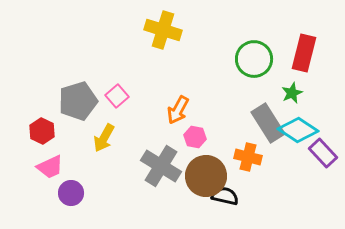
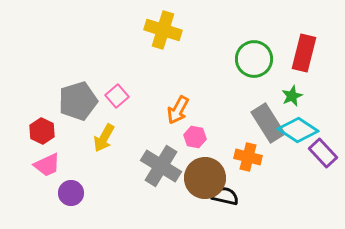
green star: moved 3 px down
pink trapezoid: moved 3 px left, 2 px up
brown circle: moved 1 px left, 2 px down
